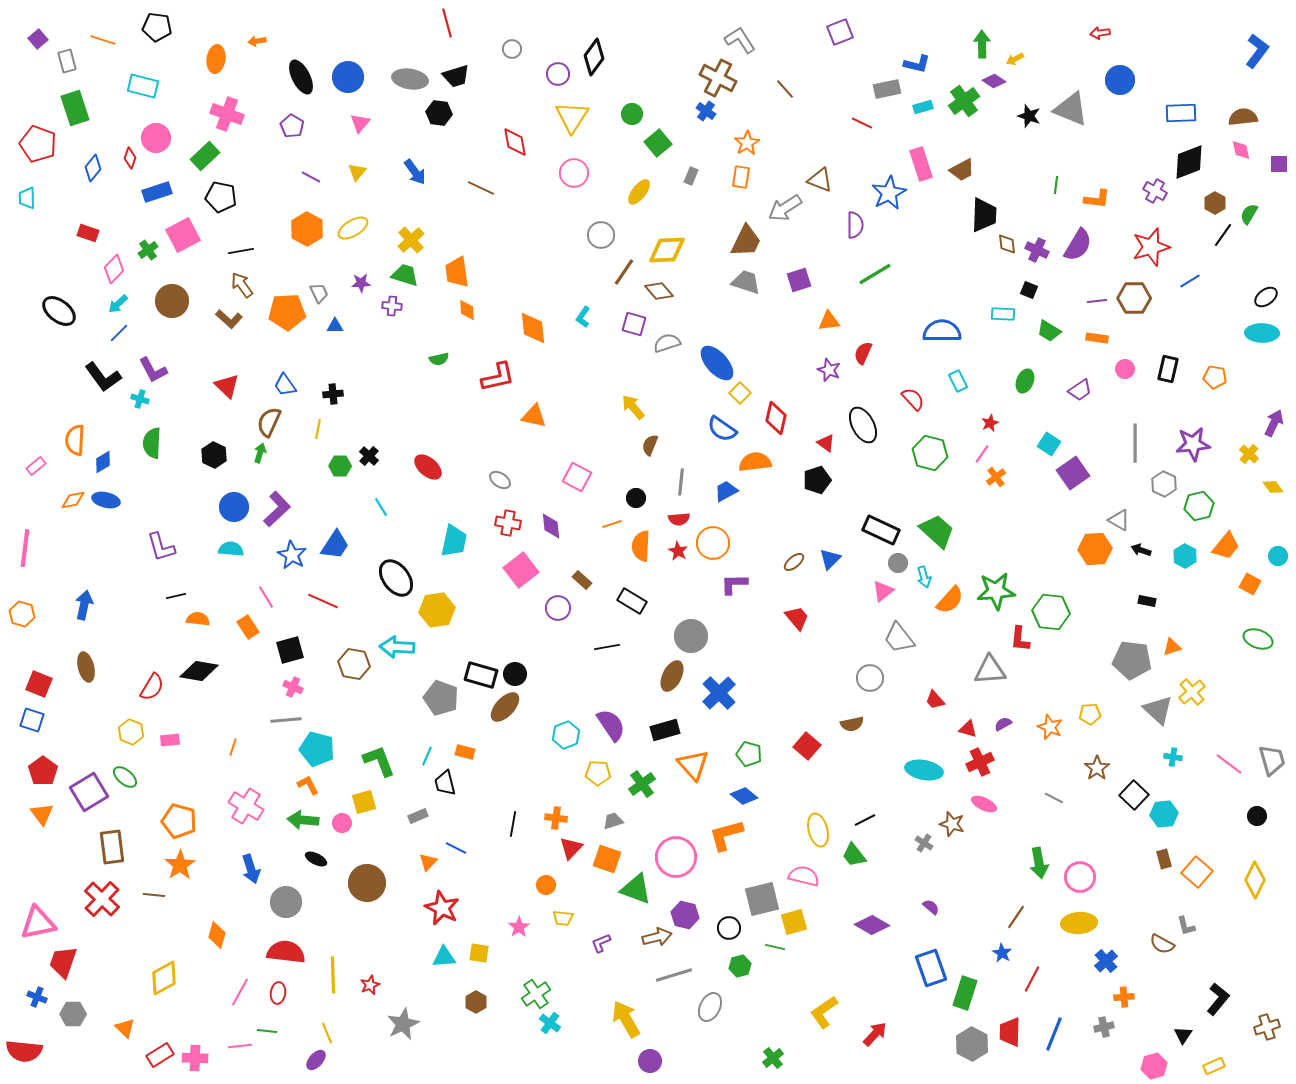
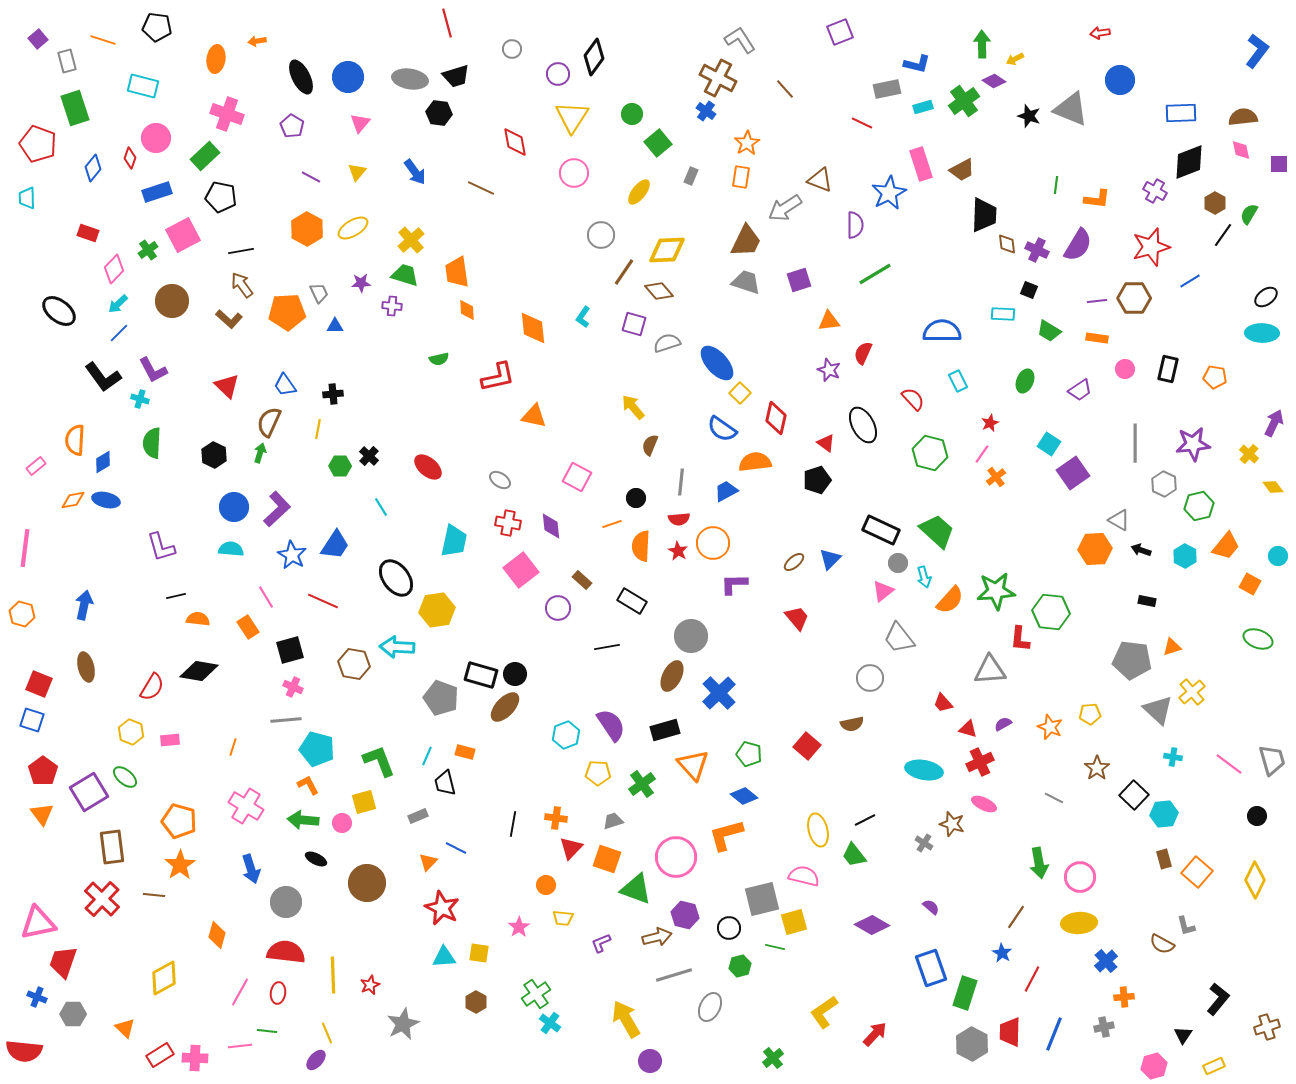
red trapezoid at (935, 700): moved 8 px right, 3 px down
